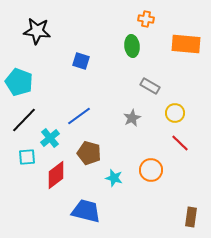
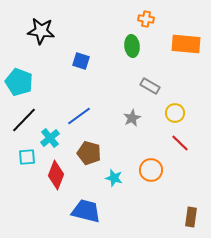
black star: moved 4 px right
red diamond: rotated 32 degrees counterclockwise
